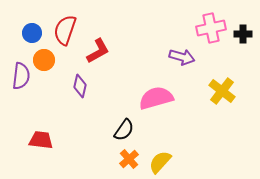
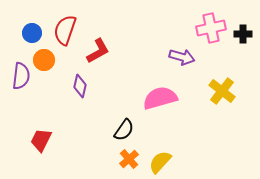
pink semicircle: moved 4 px right
red trapezoid: rotated 70 degrees counterclockwise
